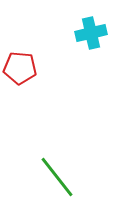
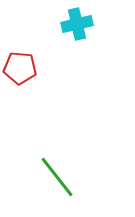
cyan cross: moved 14 px left, 9 px up
